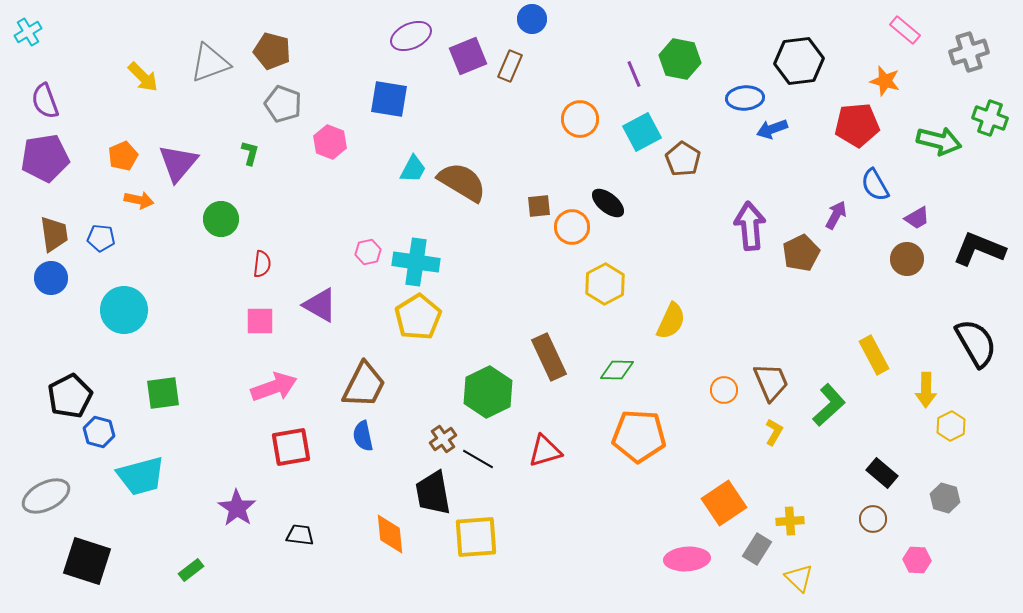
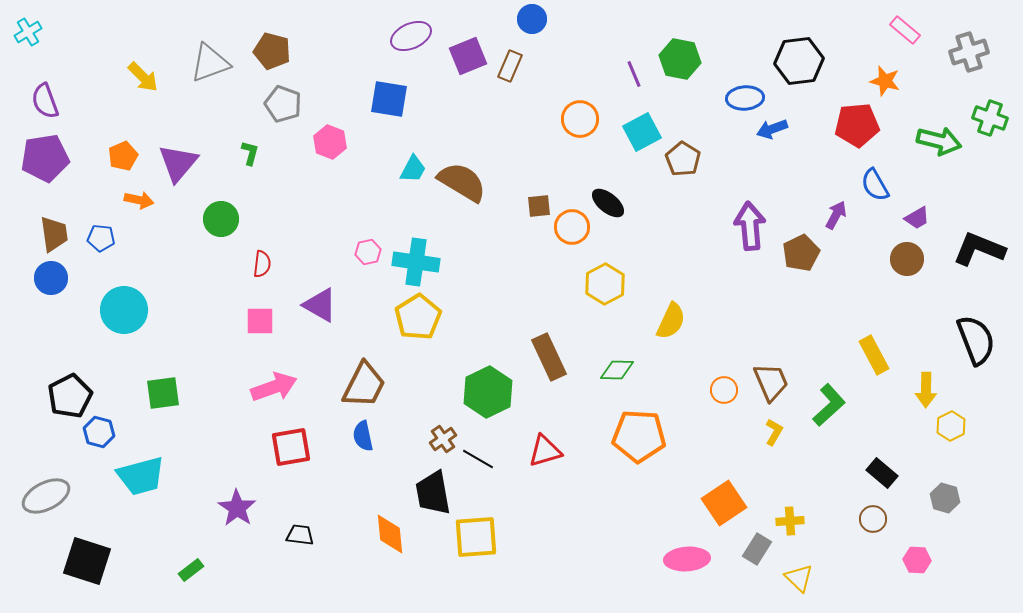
black semicircle at (976, 343): moved 3 px up; rotated 9 degrees clockwise
